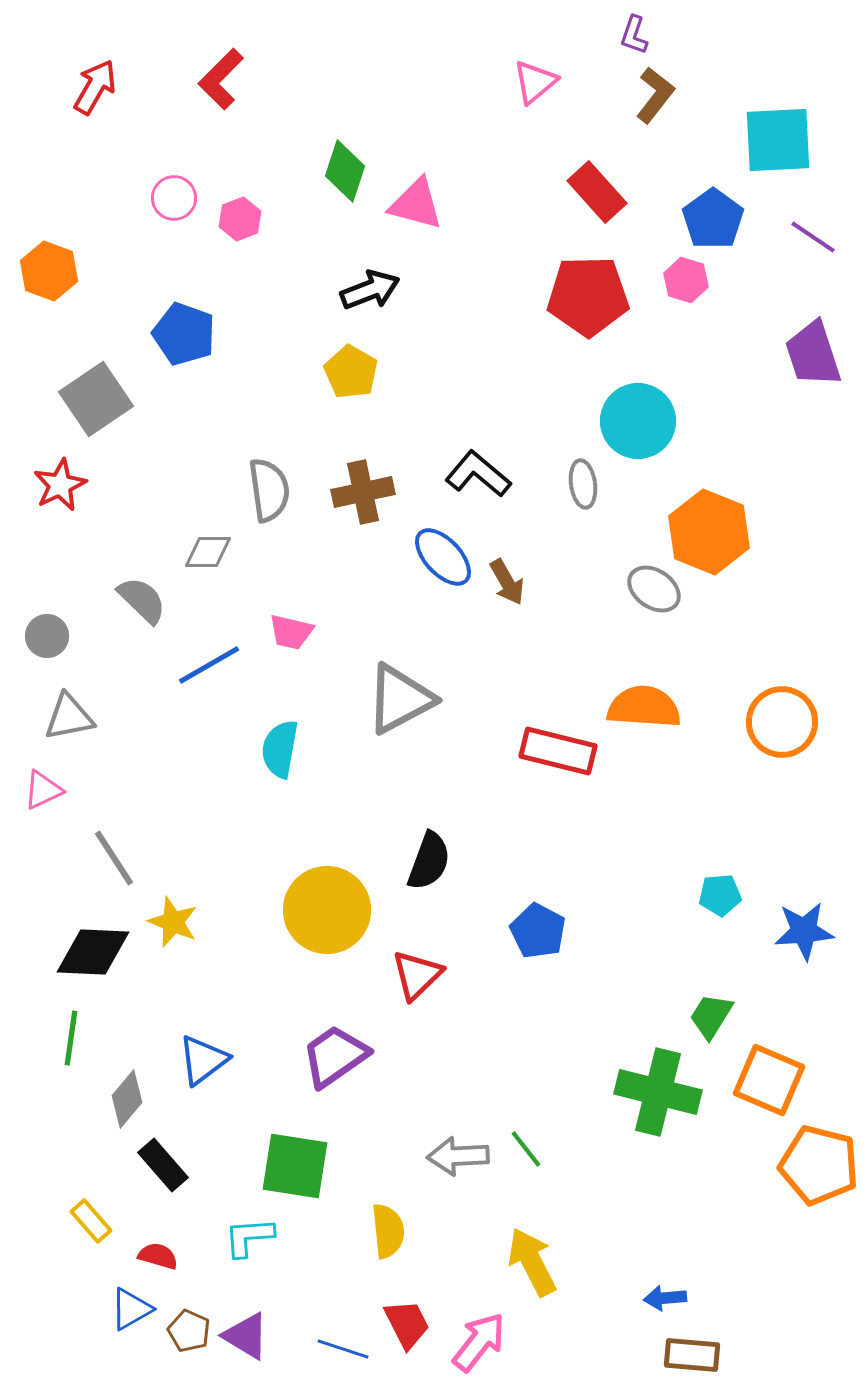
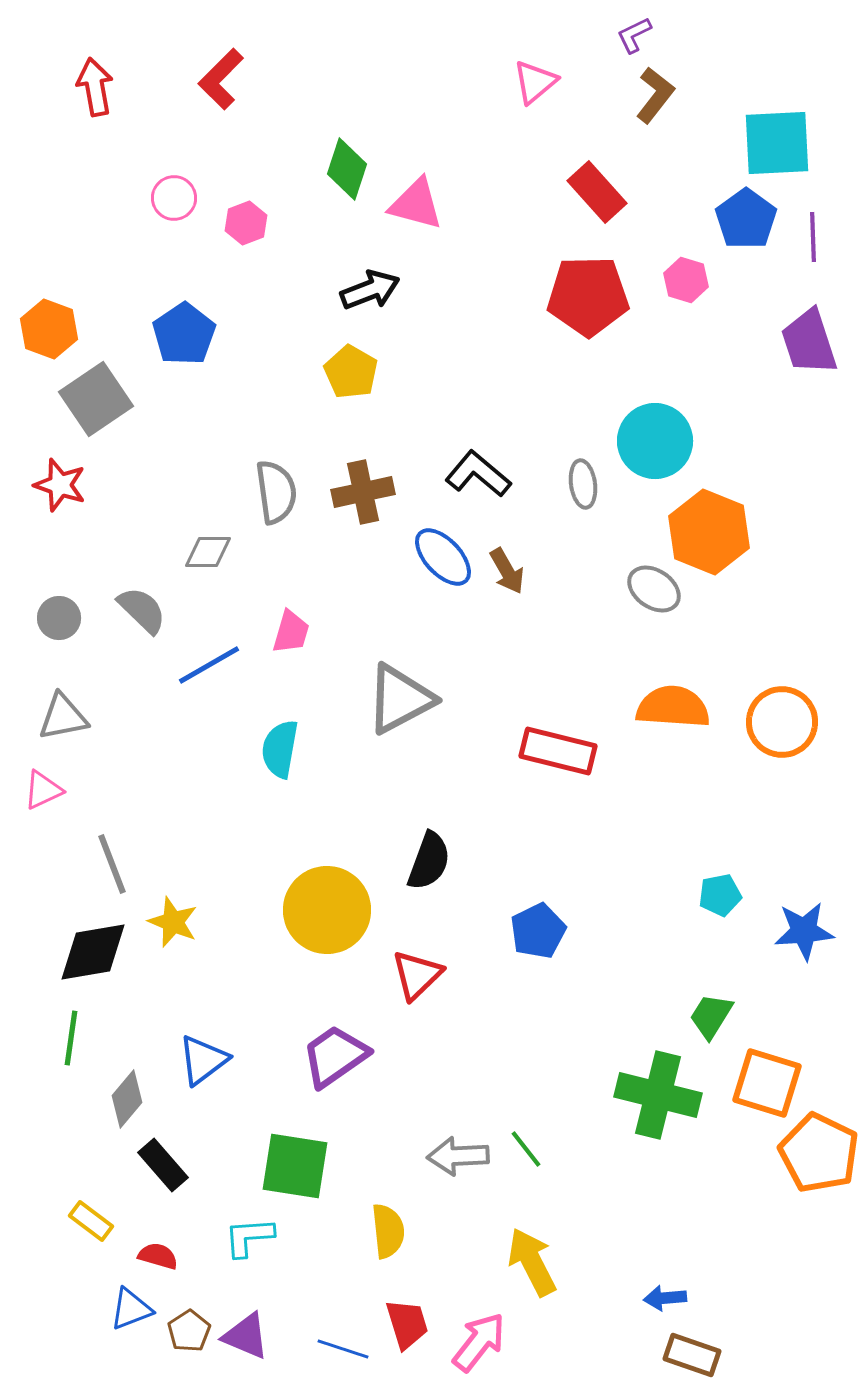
purple L-shape at (634, 35): rotated 45 degrees clockwise
red arrow at (95, 87): rotated 40 degrees counterclockwise
cyan square at (778, 140): moved 1 px left, 3 px down
green diamond at (345, 171): moved 2 px right, 2 px up
pink hexagon at (240, 219): moved 6 px right, 4 px down
blue pentagon at (713, 219): moved 33 px right
purple line at (813, 237): rotated 54 degrees clockwise
orange hexagon at (49, 271): moved 58 px down
blue pentagon at (184, 334): rotated 18 degrees clockwise
purple trapezoid at (813, 354): moved 4 px left, 12 px up
cyan circle at (638, 421): moved 17 px right, 20 px down
red star at (60, 485): rotated 28 degrees counterclockwise
gray semicircle at (269, 490): moved 7 px right, 2 px down
brown arrow at (507, 582): moved 11 px up
gray semicircle at (142, 600): moved 10 px down
pink trapezoid at (291, 632): rotated 87 degrees counterclockwise
gray circle at (47, 636): moved 12 px right, 18 px up
orange semicircle at (644, 707): moved 29 px right
gray triangle at (69, 717): moved 6 px left
gray line at (114, 858): moved 2 px left, 6 px down; rotated 12 degrees clockwise
cyan pentagon at (720, 895): rotated 6 degrees counterclockwise
blue pentagon at (538, 931): rotated 18 degrees clockwise
black diamond at (93, 952): rotated 12 degrees counterclockwise
orange square at (769, 1080): moved 2 px left, 3 px down; rotated 6 degrees counterclockwise
green cross at (658, 1092): moved 3 px down
orange pentagon at (819, 1165): moved 12 px up; rotated 12 degrees clockwise
yellow rectangle at (91, 1221): rotated 12 degrees counterclockwise
blue triangle at (131, 1309): rotated 9 degrees clockwise
red trapezoid at (407, 1324): rotated 10 degrees clockwise
brown pentagon at (189, 1331): rotated 15 degrees clockwise
purple triangle at (246, 1336): rotated 8 degrees counterclockwise
brown rectangle at (692, 1355): rotated 14 degrees clockwise
